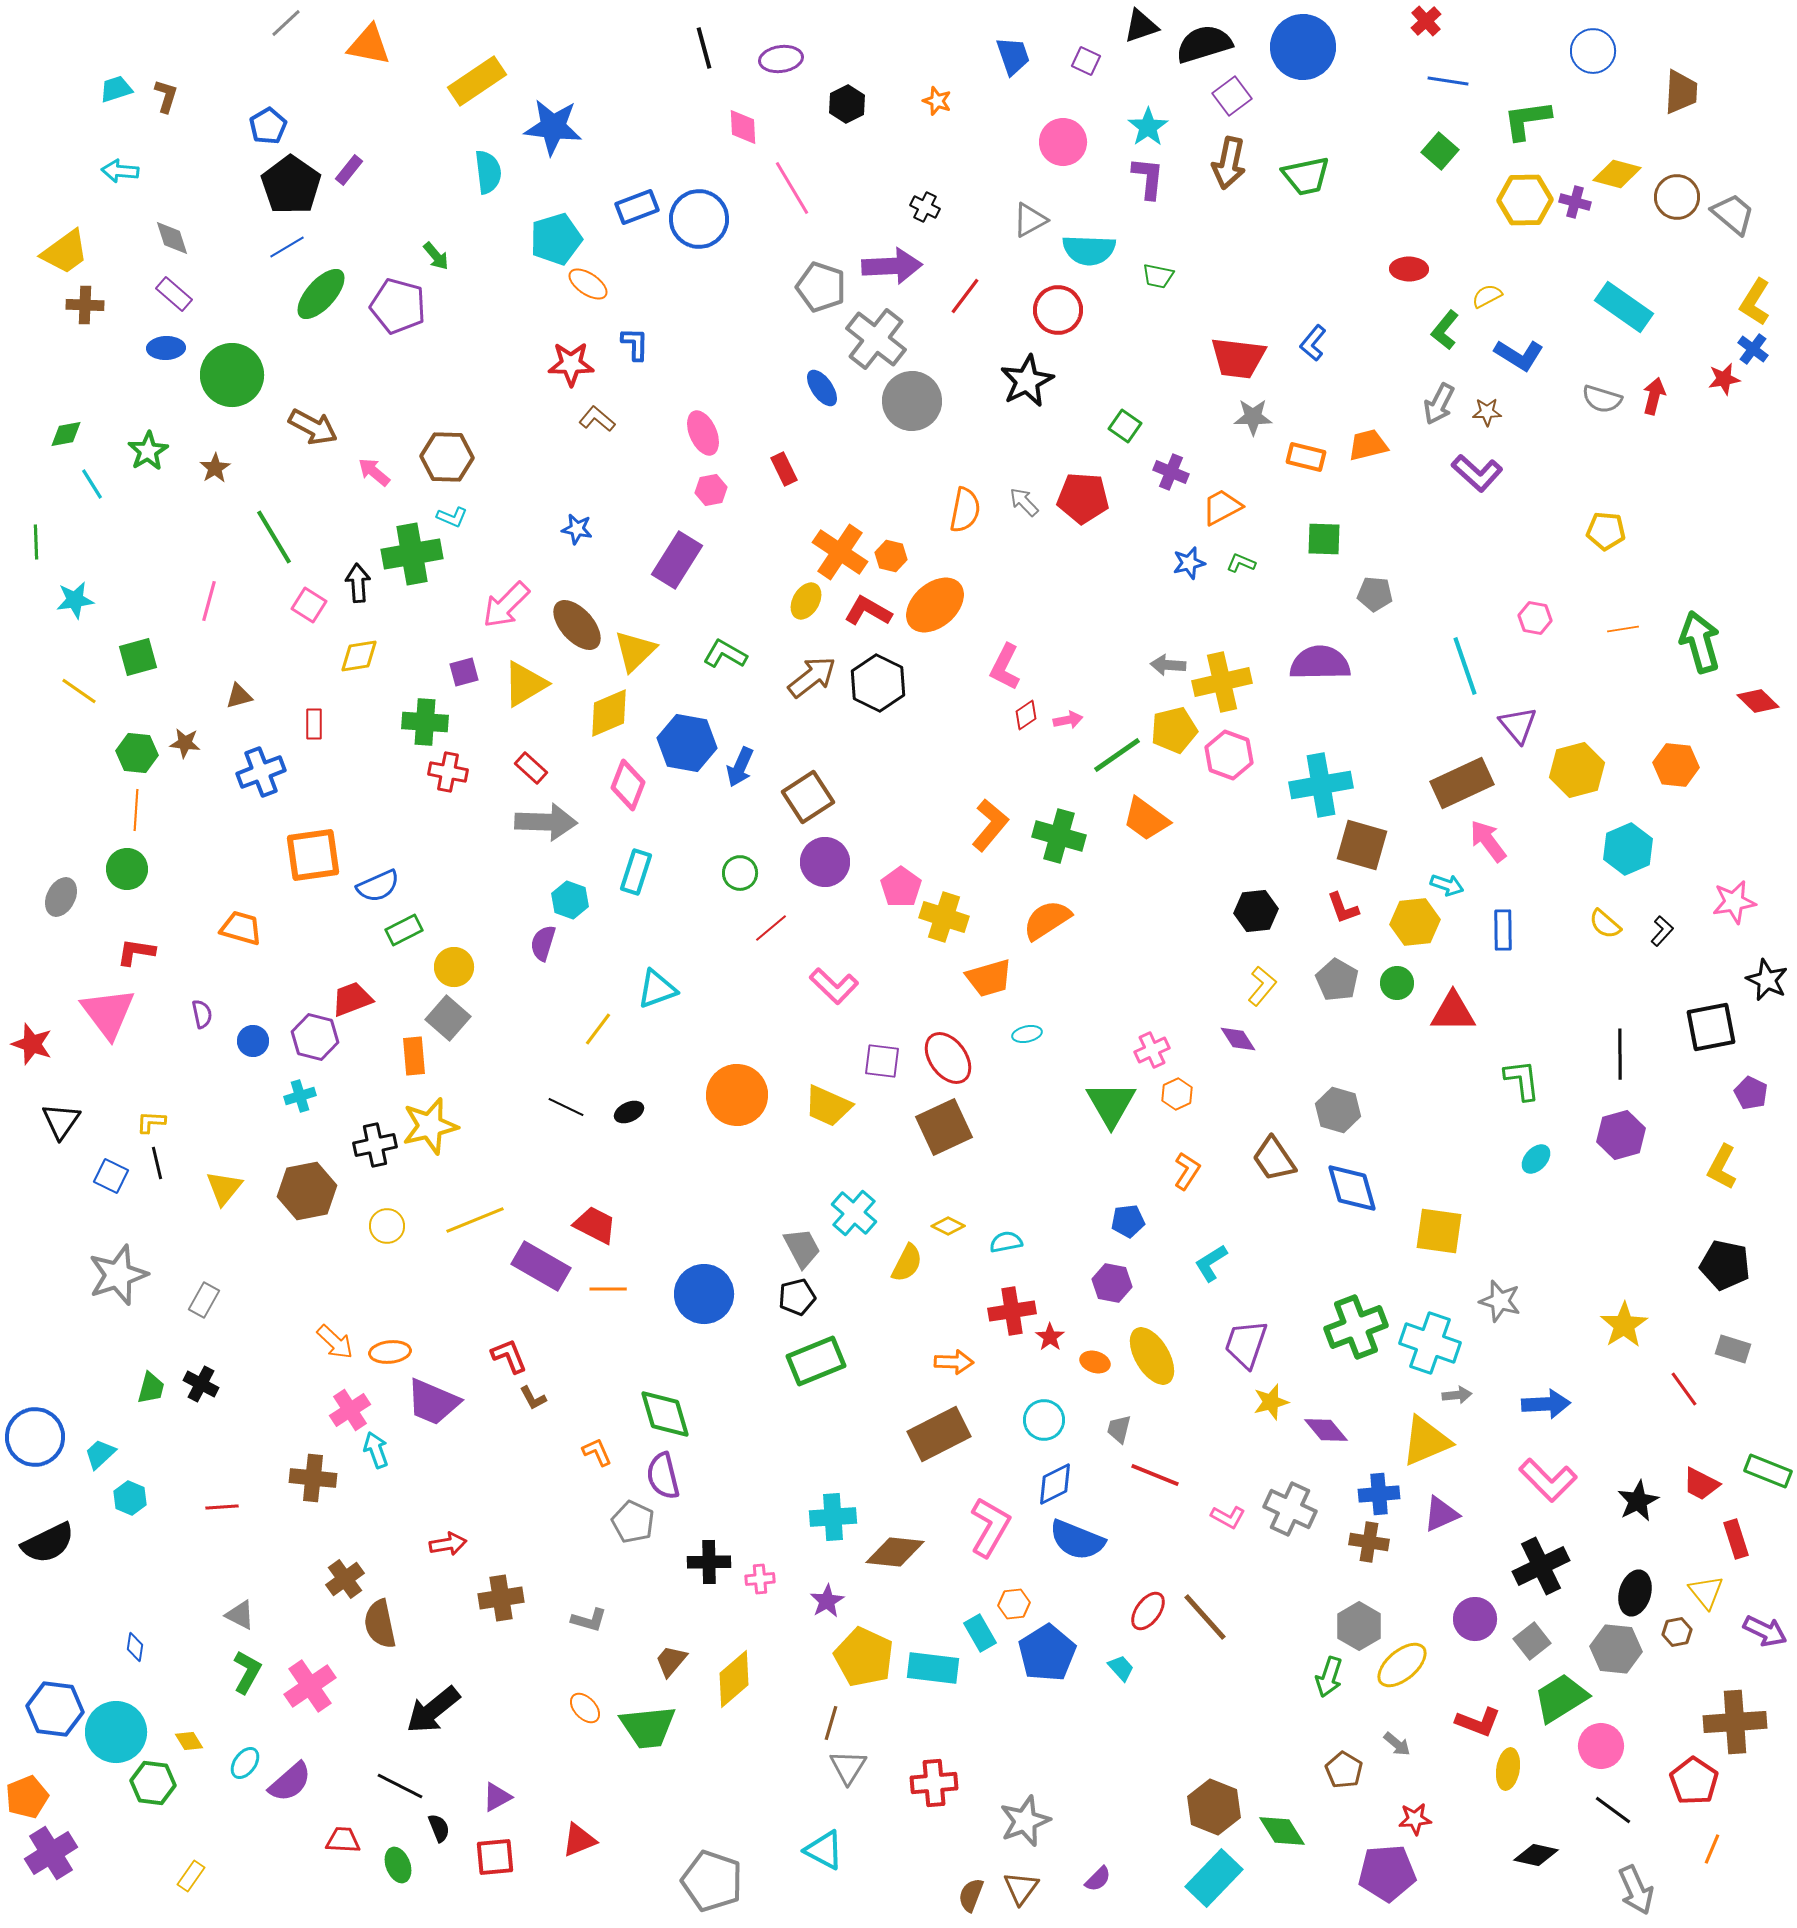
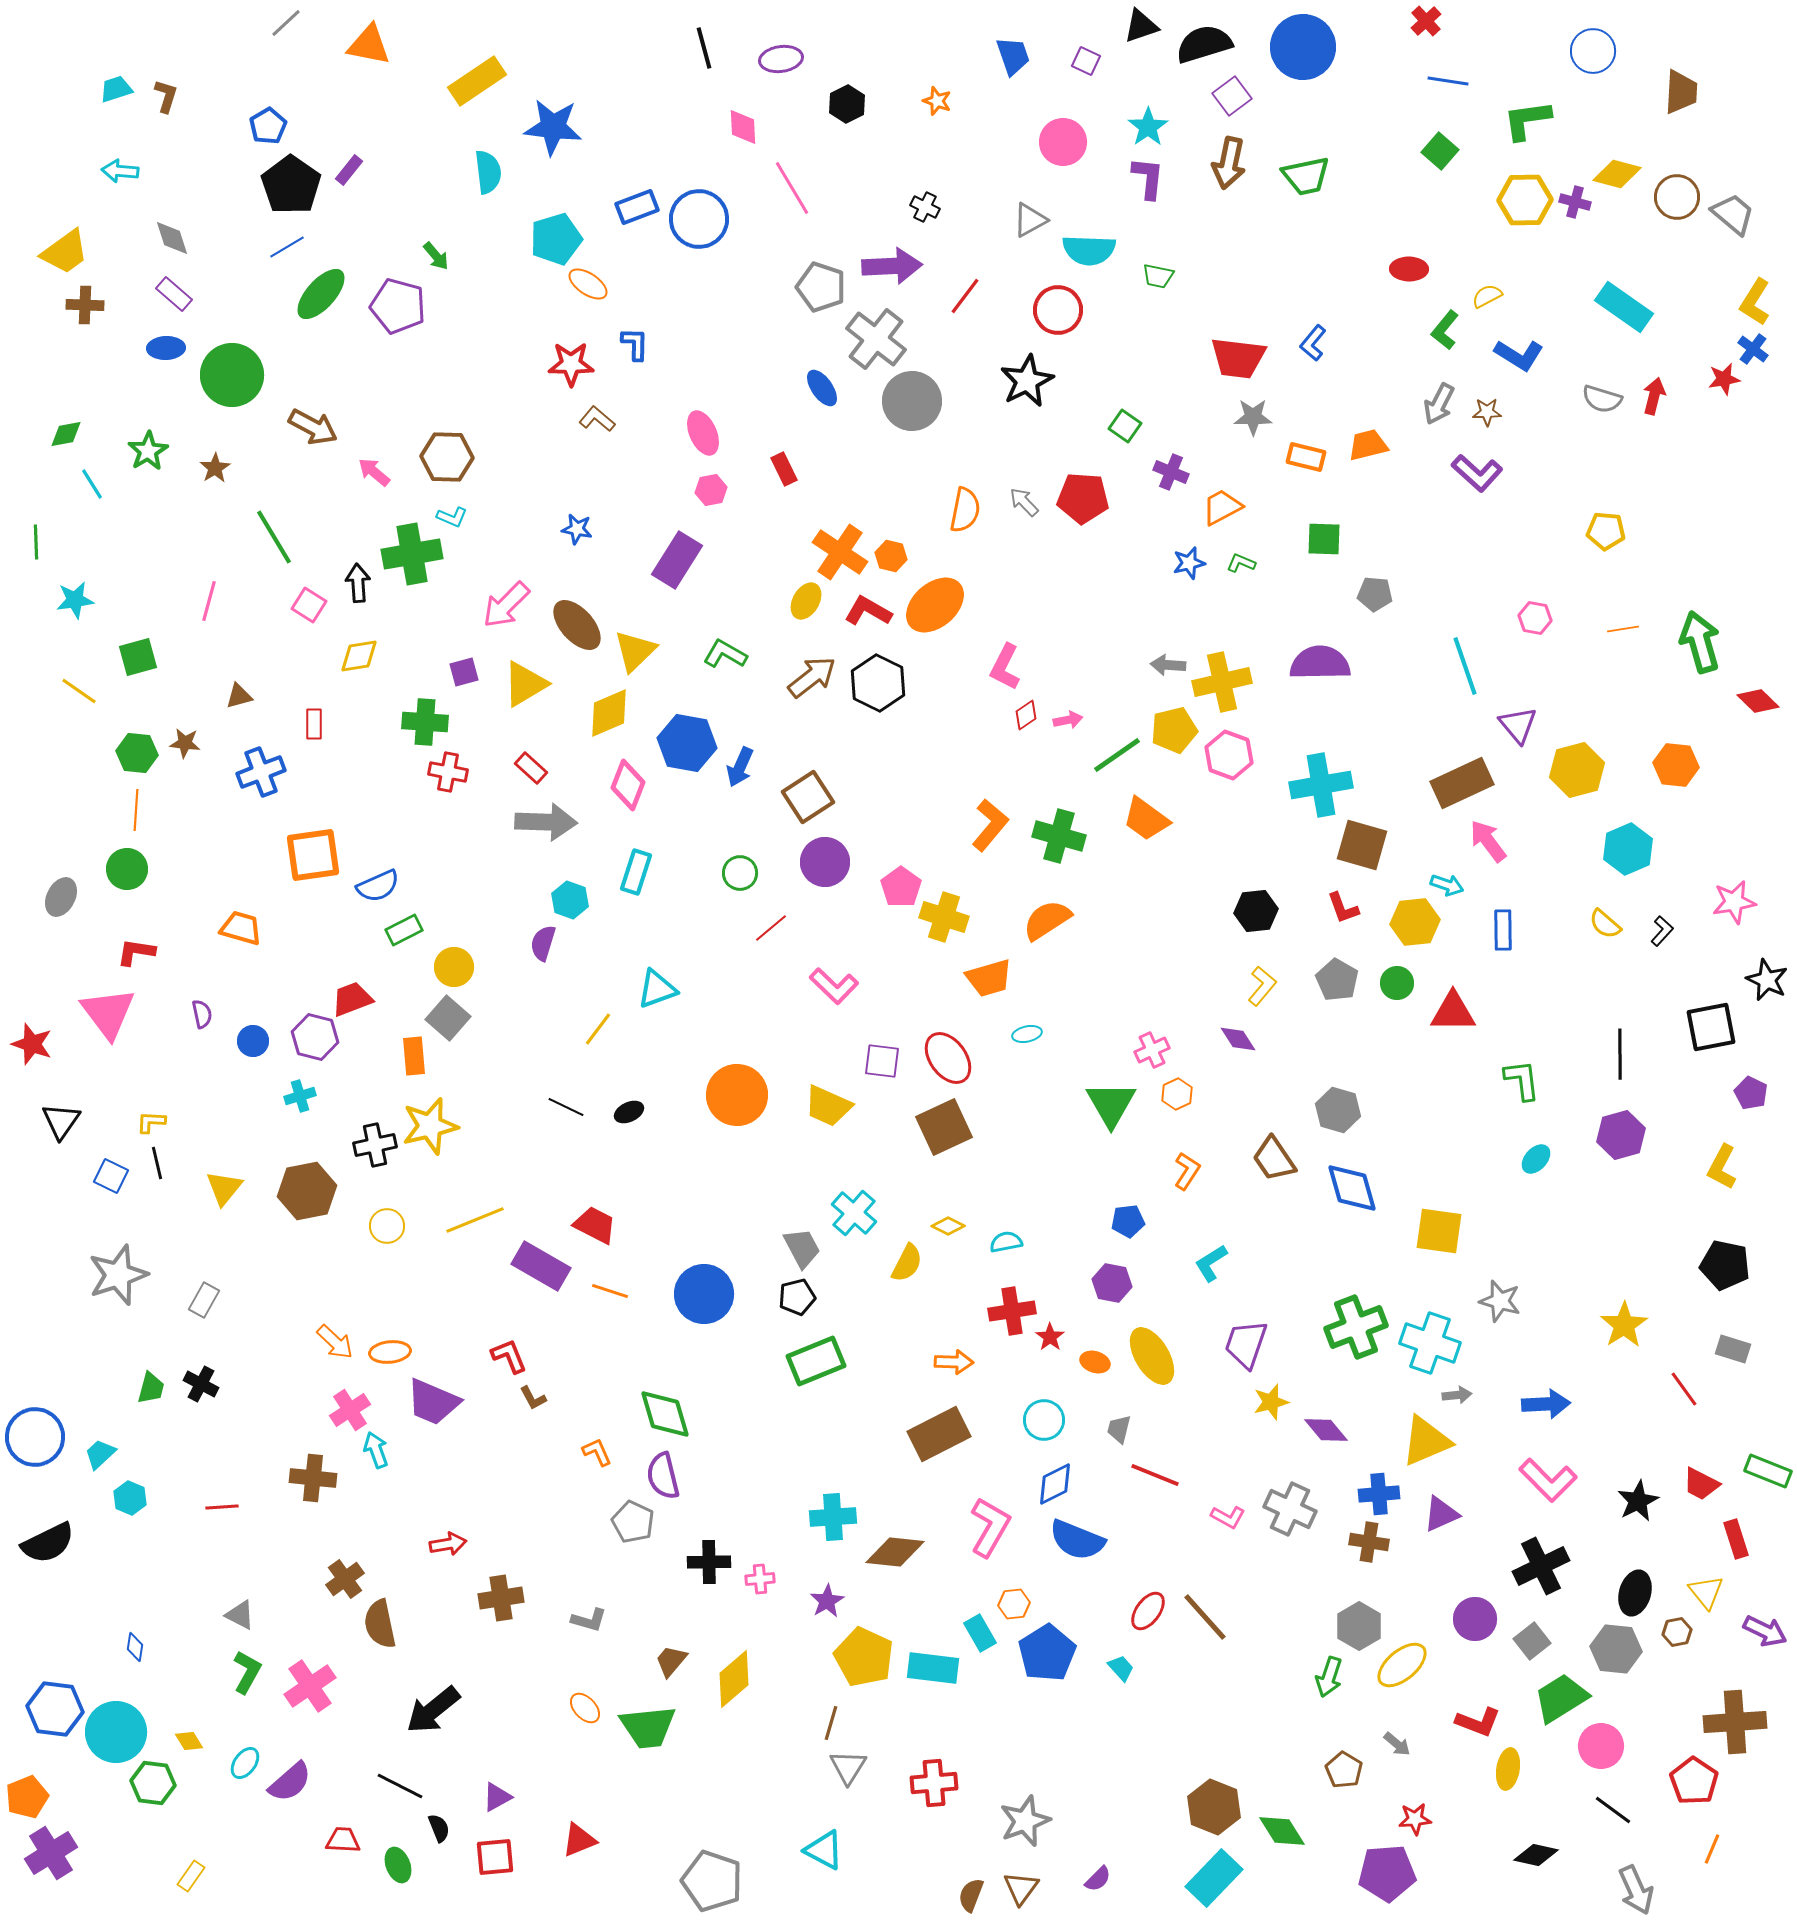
orange line at (608, 1289): moved 2 px right, 2 px down; rotated 18 degrees clockwise
